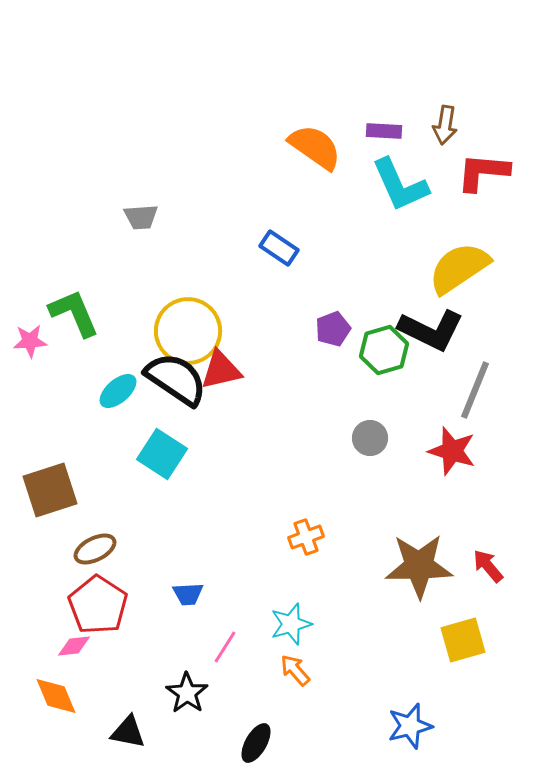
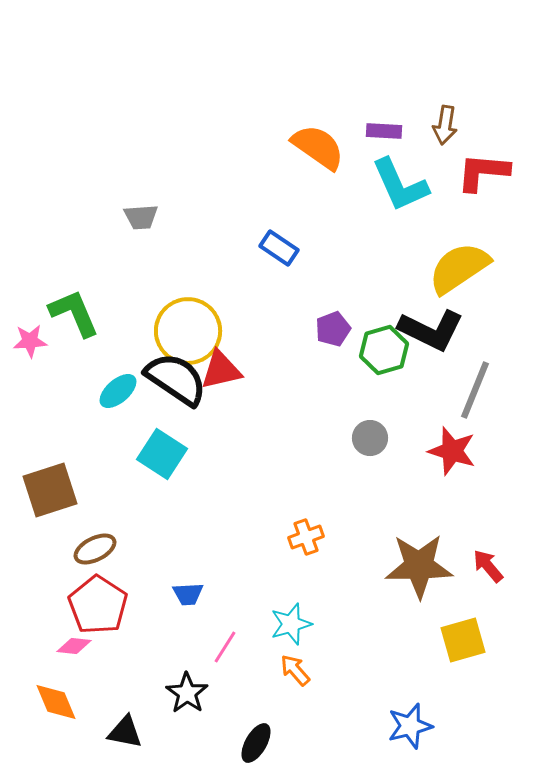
orange semicircle: moved 3 px right
pink diamond: rotated 12 degrees clockwise
orange diamond: moved 6 px down
black triangle: moved 3 px left
